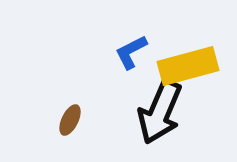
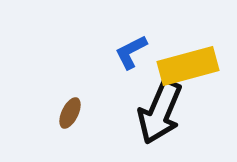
brown ellipse: moved 7 px up
